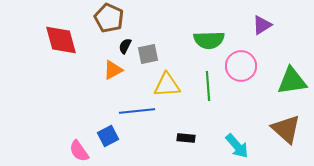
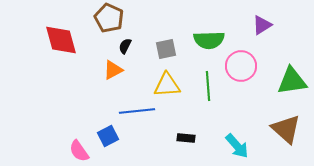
gray square: moved 18 px right, 5 px up
